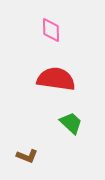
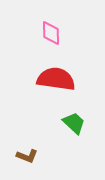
pink diamond: moved 3 px down
green trapezoid: moved 3 px right
